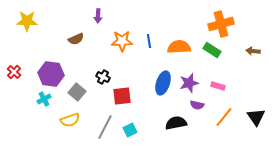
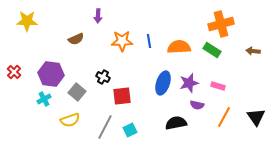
orange line: rotated 10 degrees counterclockwise
